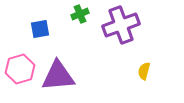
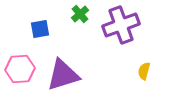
green cross: rotated 18 degrees counterclockwise
pink hexagon: rotated 12 degrees clockwise
purple triangle: moved 5 px right, 1 px up; rotated 12 degrees counterclockwise
